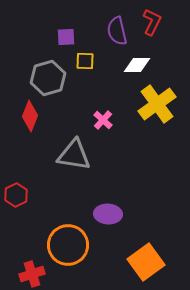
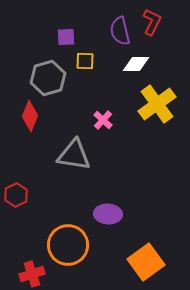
purple semicircle: moved 3 px right
white diamond: moved 1 px left, 1 px up
